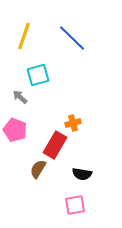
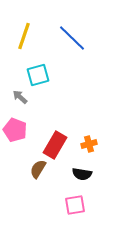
orange cross: moved 16 px right, 21 px down
